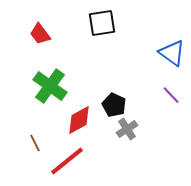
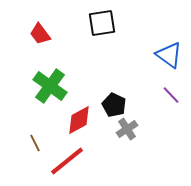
blue triangle: moved 3 px left, 2 px down
